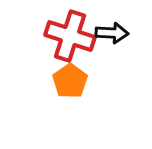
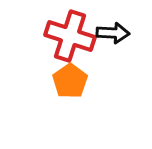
black arrow: moved 1 px right
